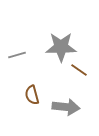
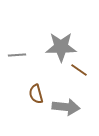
gray line: rotated 12 degrees clockwise
brown semicircle: moved 4 px right, 1 px up
